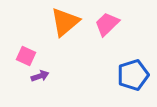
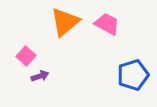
pink trapezoid: rotated 72 degrees clockwise
pink square: rotated 18 degrees clockwise
